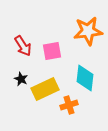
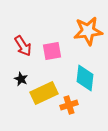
yellow rectangle: moved 1 px left, 4 px down
